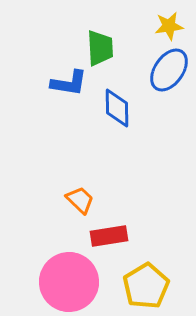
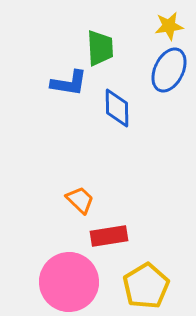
blue ellipse: rotated 9 degrees counterclockwise
